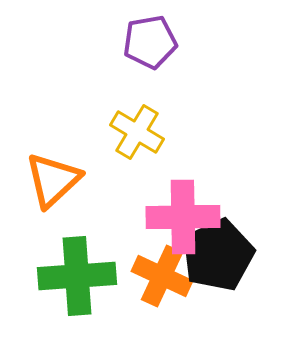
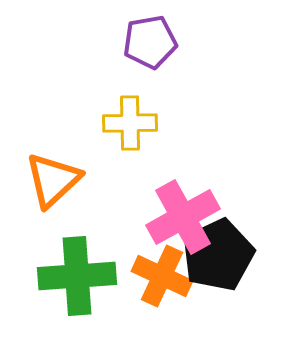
yellow cross: moved 7 px left, 9 px up; rotated 32 degrees counterclockwise
pink cross: rotated 28 degrees counterclockwise
